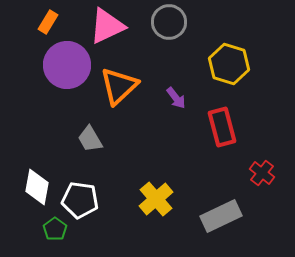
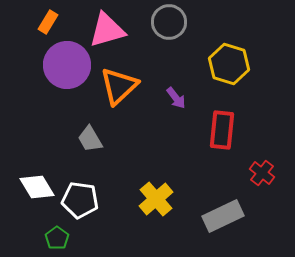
pink triangle: moved 4 px down; rotated 9 degrees clockwise
red rectangle: moved 3 px down; rotated 21 degrees clockwise
white diamond: rotated 42 degrees counterclockwise
gray rectangle: moved 2 px right
green pentagon: moved 2 px right, 9 px down
